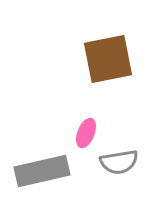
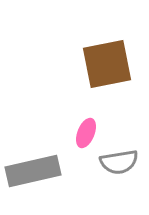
brown square: moved 1 px left, 5 px down
gray rectangle: moved 9 px left
